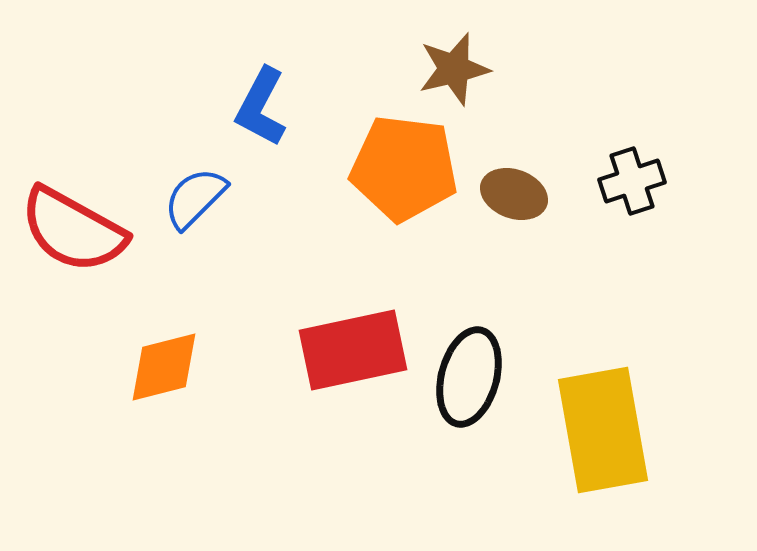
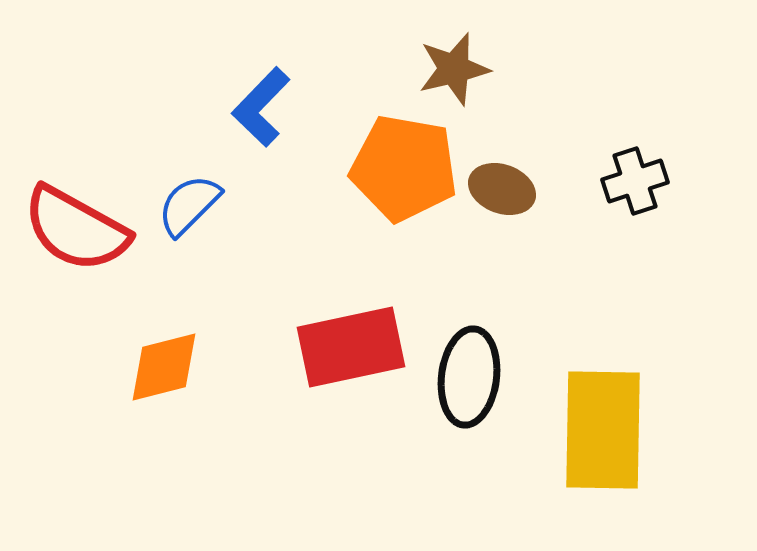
blue L-shape: rotated 16 degrees clockwise
orange pentagon: rotated 3 degrees clockwise
black cross: moved 3 px right
brown ellipse: moved 12 px left, 5 px up
blue semicircle: moved 6 px left, 7 px down
red semicircle: moved 3 px right, 1 px up
red rectangle: moved 2 px left, 3 px up
black ellipse: rotated 8 degrees counterclockwise
yellow rectangle: rotated 11 degrees clockwise
